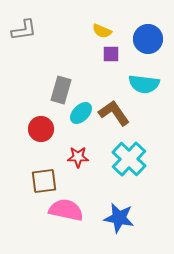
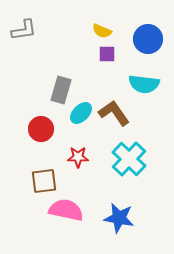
purple square: moved 4 px left
